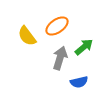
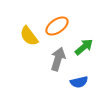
yellow semicircle: moved 2 px right
gray arrow: moved 2 px left, 1 px down
